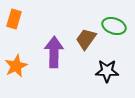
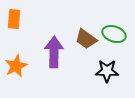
orange rectangle: rotated 12 degrees counterclockwise
green ellipse: moved 8 px down
brown trapezoid: rotated 90 degrees counterclockwise
